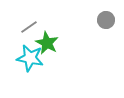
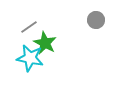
gray circle: moved 10 px left
green star: moved 2 px left
